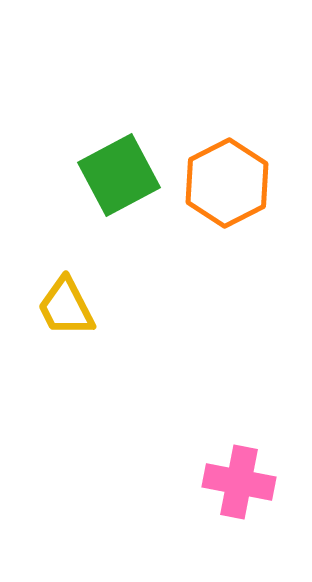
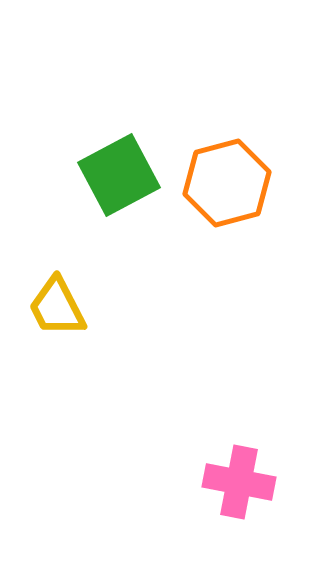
orange hexagon: rotated 12 degrees clockwise
yellow trapezoid: moved 9 px left
